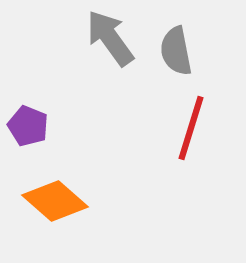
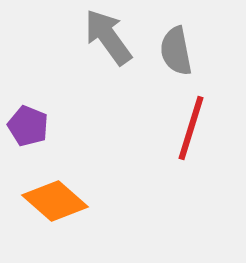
gray arrow: moved 2 px left, 1 px up
